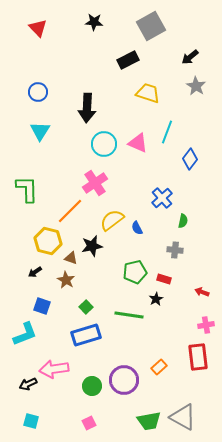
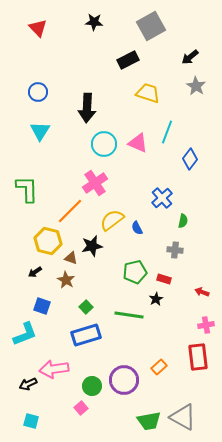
pink square at (89, 423): moved 8 px left, 15 px up; rotated 16 degrees counterclockwise
